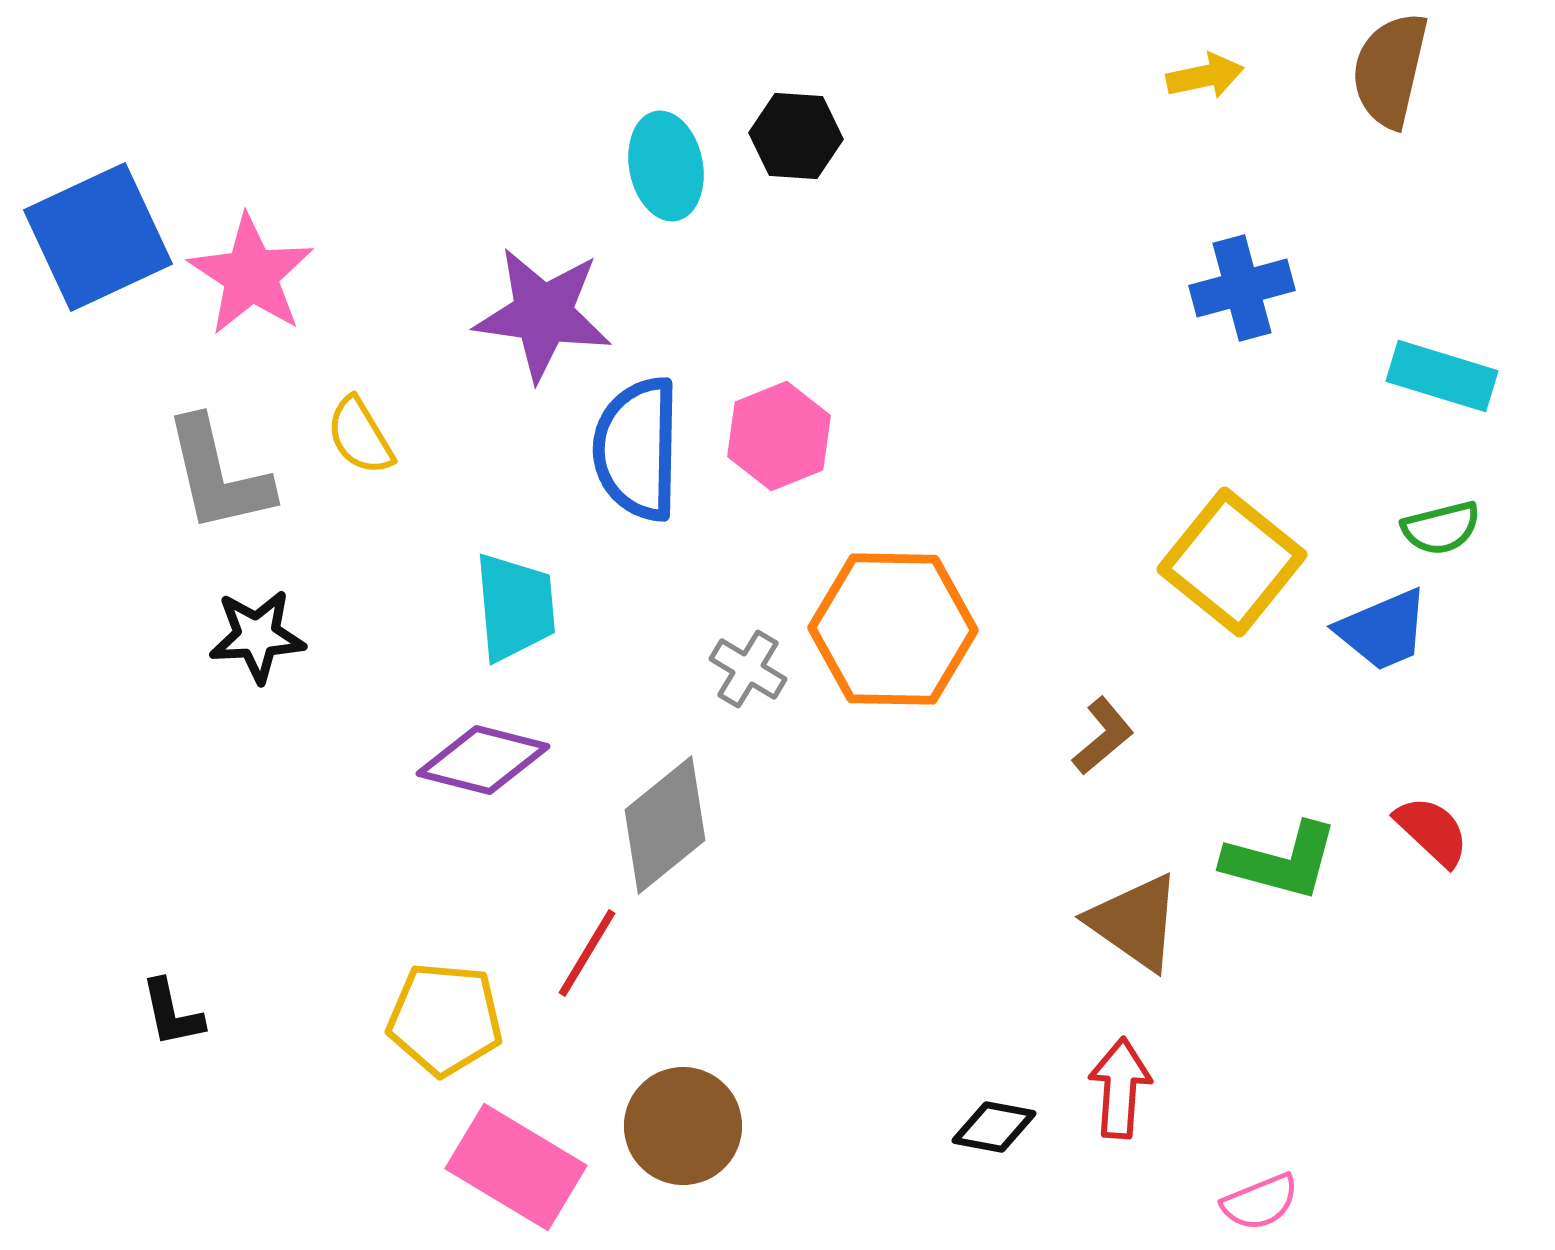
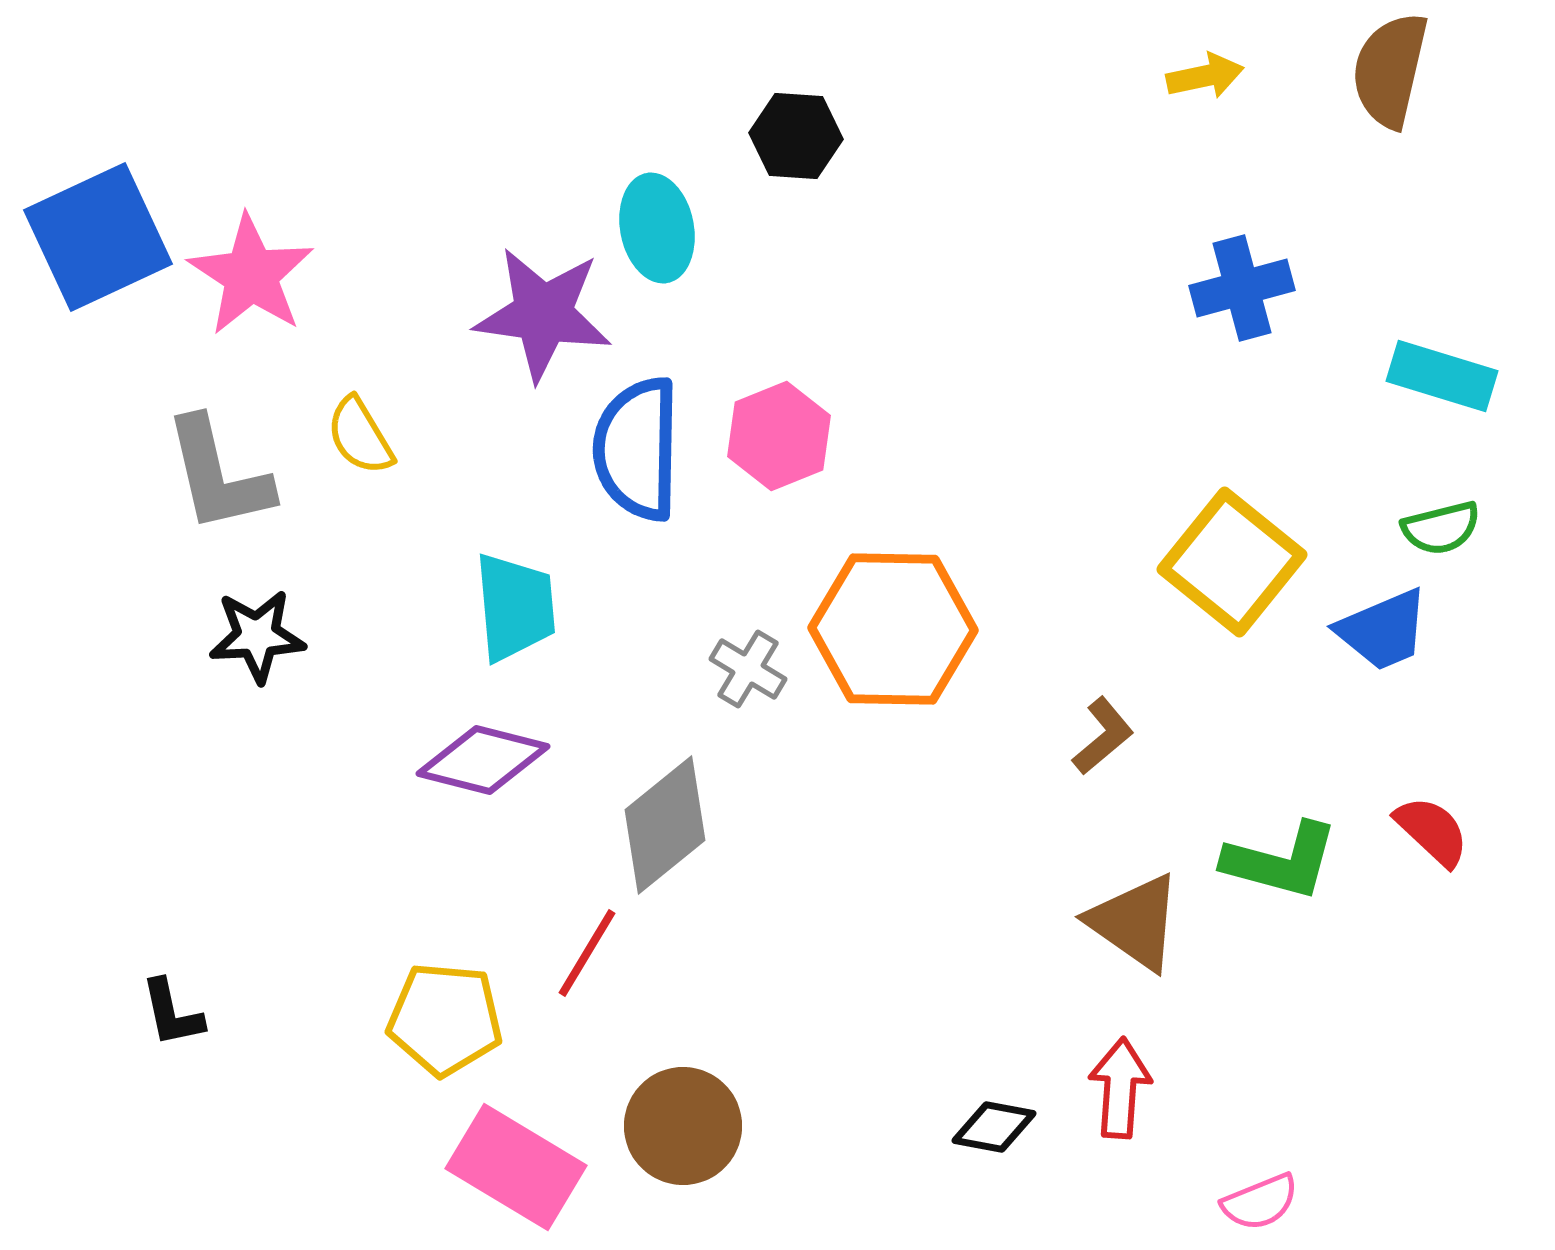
cyan ellipse: moved 9 px left, 62 px down
